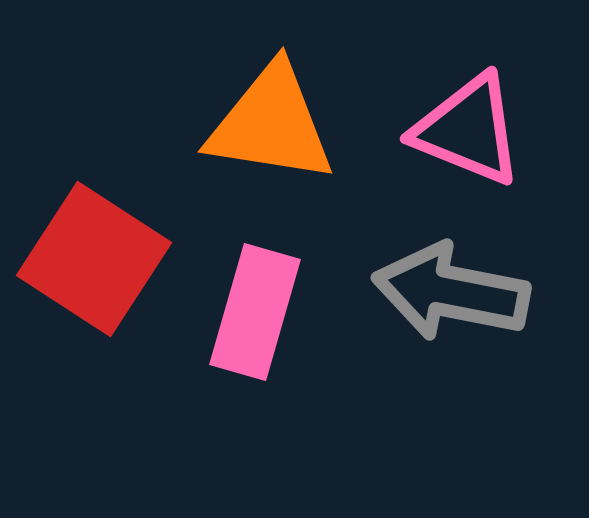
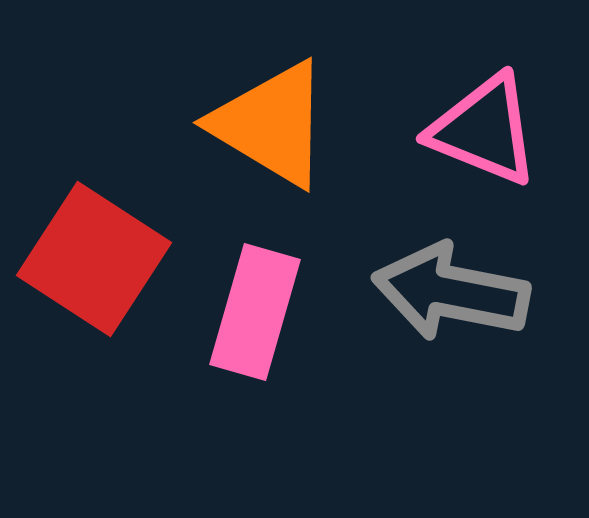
orange triangle: rotated 22 degrees clockwise
pink triangle: moved 16 px right
